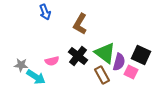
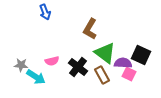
brown L-shape: moved 10 px right, 5 px down
black cross: moved 11 px down
purple semicircle: moved 4 px right, 1 px down; rotated 102 degrees counterclockwise
pink square: moved 2 px left, 2 px down
